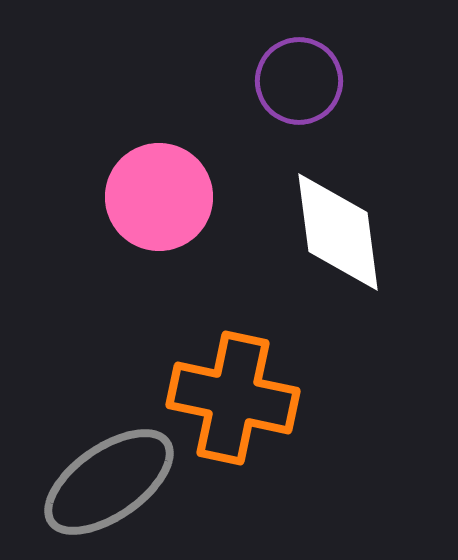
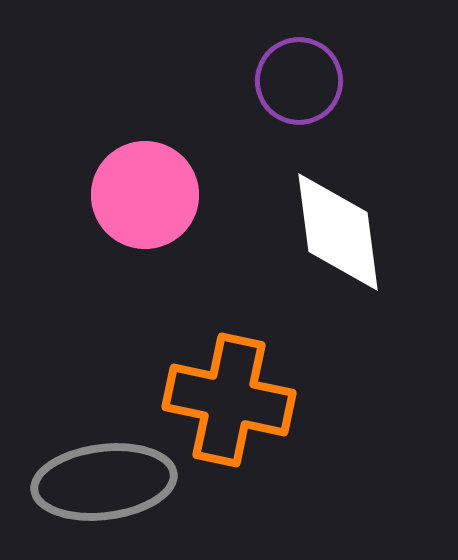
pink circle: moved 14 px left, 2 px up
orange cross: moved 4 px left, 2 px down
gray ellipse: moved 5 px left; rotated 28 degrees clockwise
